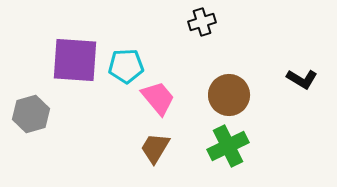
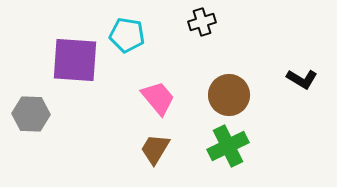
cyan pentagon: moved 1 px right, 31 px up; rotated 12 degrees clockwise
gray hexagon: rotated 18 degrees clockwise
brown trapezoid: moved 1 px down
